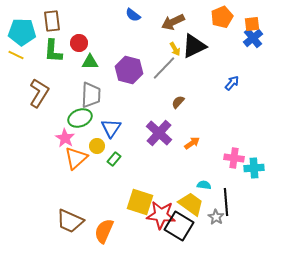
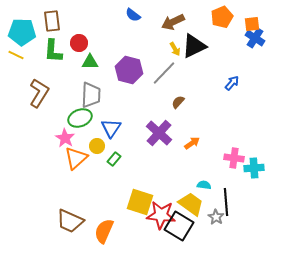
blue cross: moved 2 px right; rotated 18 degrees counterclockwise
gray line: moved 5 px down
